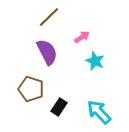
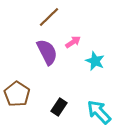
pink arrow: moved 9 px left, 5 px down
brown pentagon: moved 14 px left, 5 px down; rotated 15 degrees clockwise
